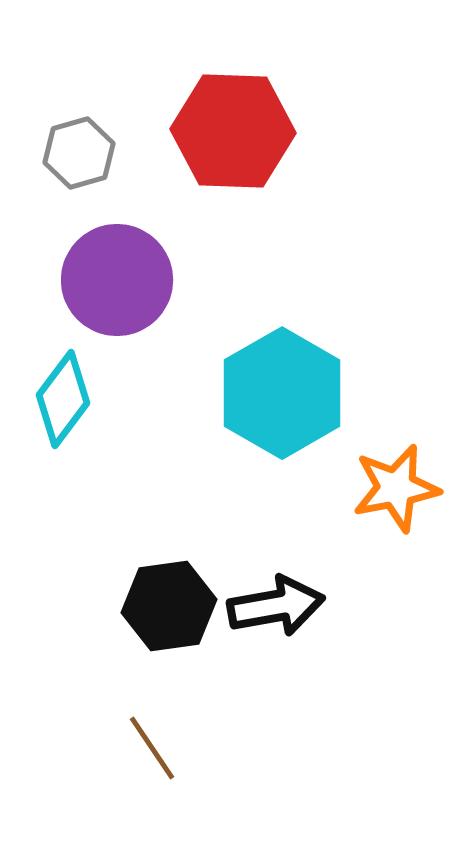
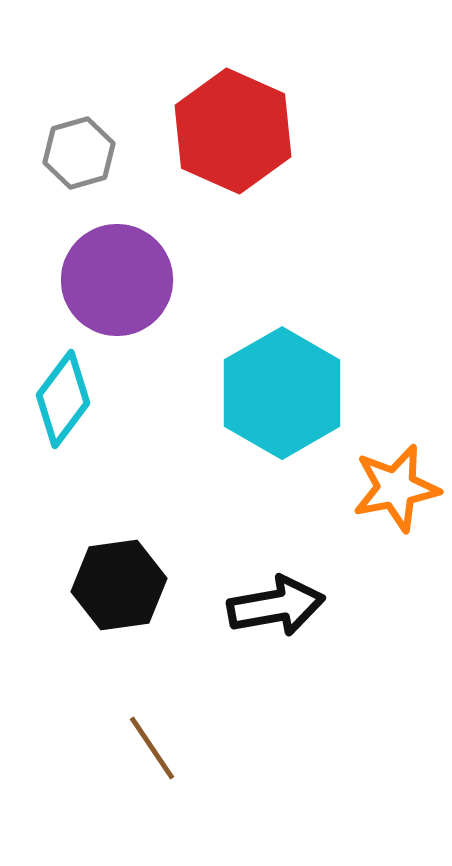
red hexagon: rotated 22 degrees clockwise
black hexagon: moved 50 px left, 21 px up
